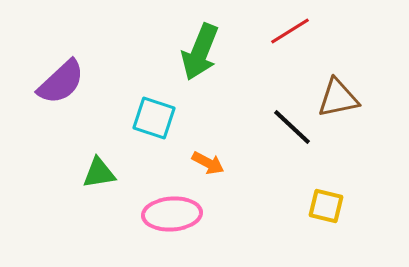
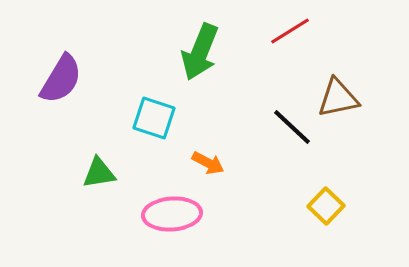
purple semicircle: moved 3 px up; rotated 16 degrees counterclockwise
yellow square: rotated 30 degrees clockwise
